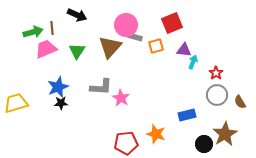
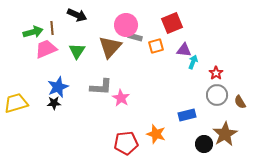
black star: moved 7 px left
